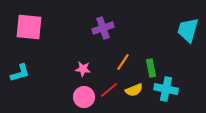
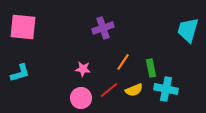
pink square: moved 6 px left
pink circle: moved 3 px left, 1 px down
